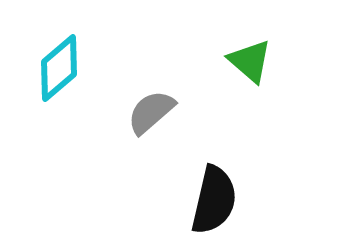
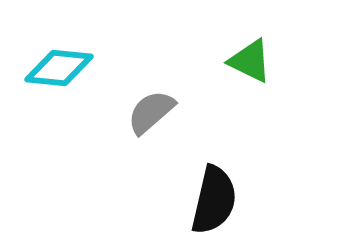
green triangle: rotated 15 degrees counterclockwise
cyan diamond: rotated 46 degrees clockwise
